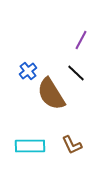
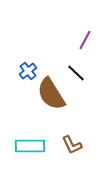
purple line: moved 4 px right
